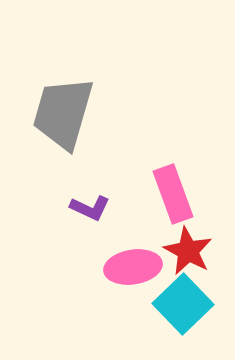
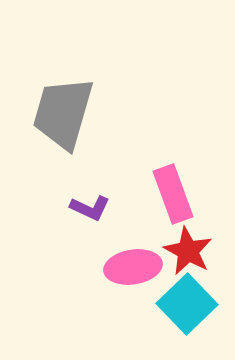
cyan square: moved 4 px right
